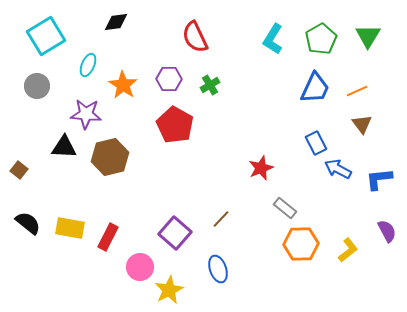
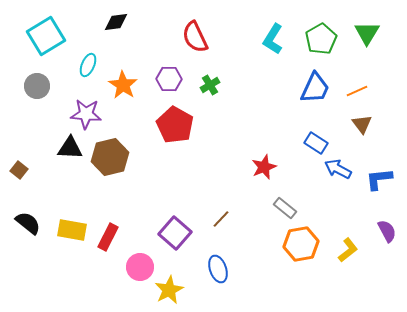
green triangle: moved 1 px left, 3 px up
blue rectangle: rotated 30 degrees counterclockwise
black triangle: moved 6 px right, 1 px down
red star: moved 3 px right, 1 px up
yellow rectangle: moved 2 px right, 2 px down
orange hexagon: rotated 8 degrees counterclockwise
